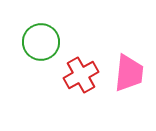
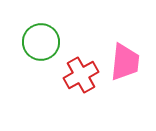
pink trapezoid: moved 4 px left, 11 px up
